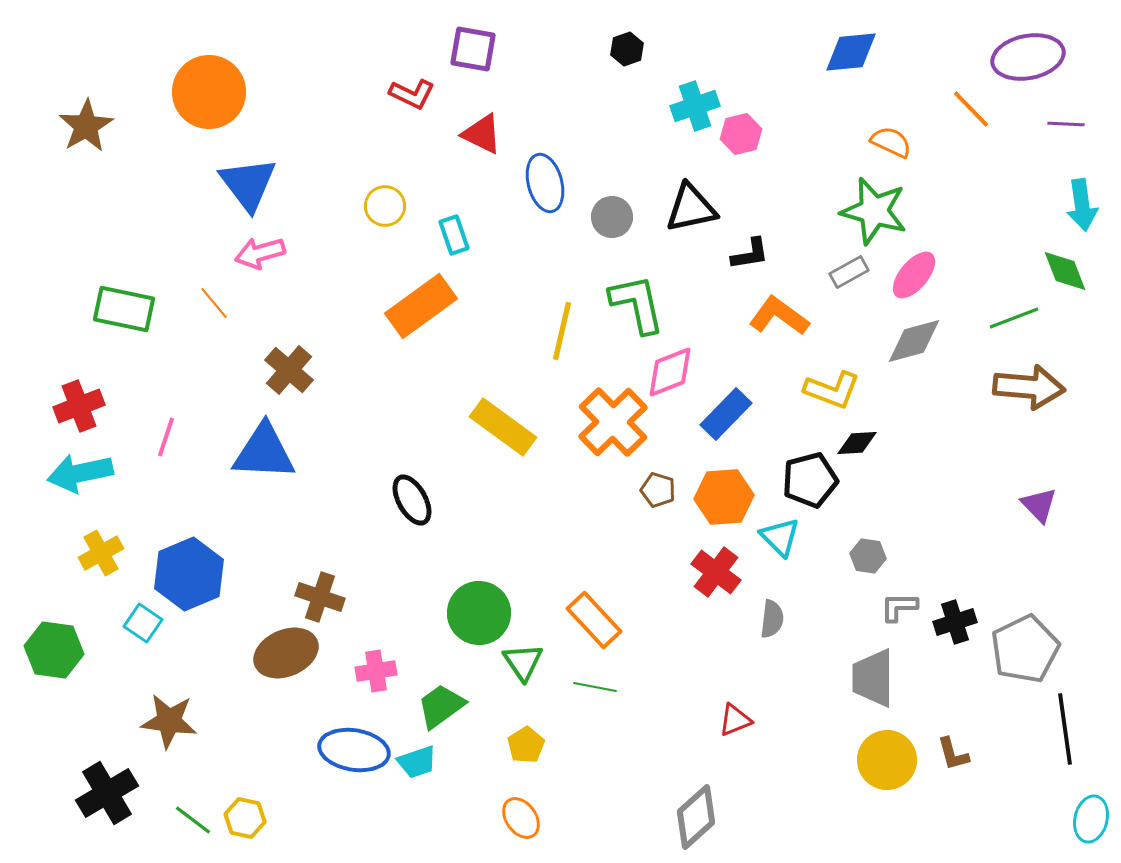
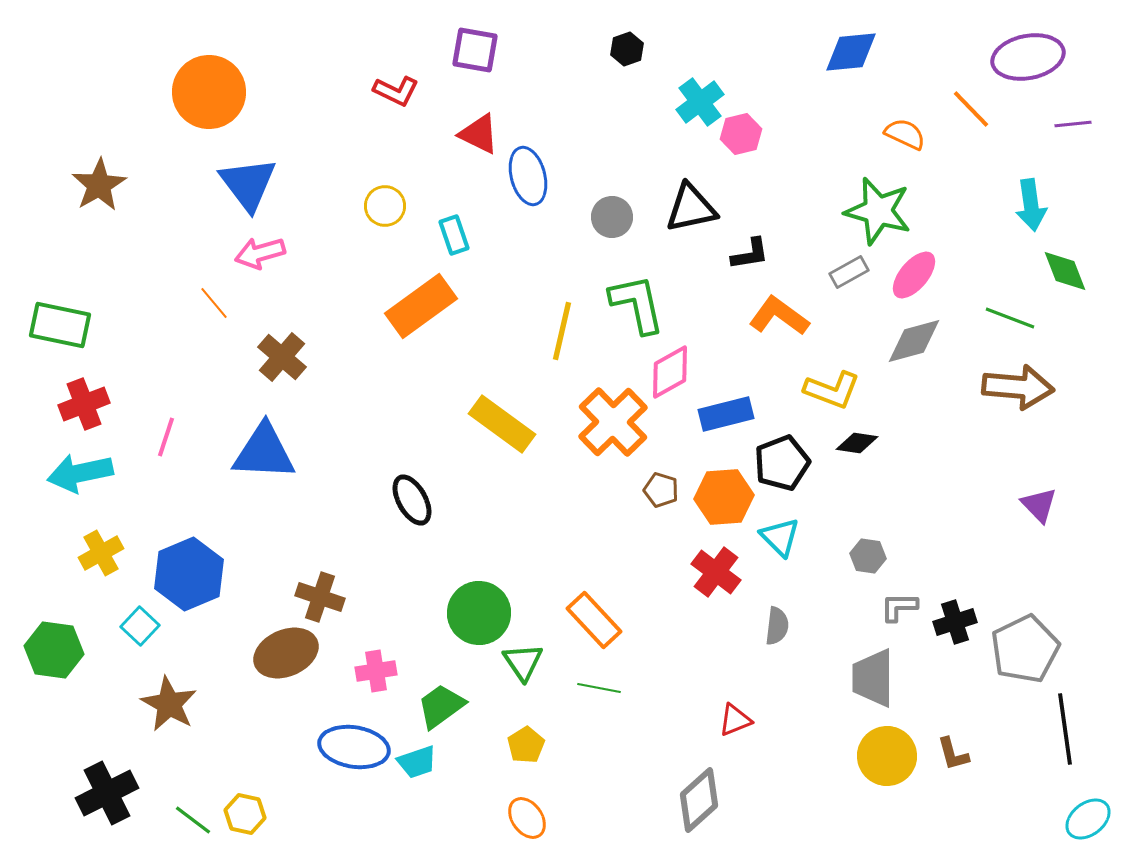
purple square at (473, 49): moved 2 px right, 1 px down
red L-shape at (412, 94): moved 16 px left, 3 px up
cyan cross at (695, 106): moved 5 px right, 4 px up; rotated 18 degrees counterclockwise
purple line at (1066, 124): moved 7 px right; rotated 9 degrees counterclockwise
brown star at (86, 126): moved 13 px right, 59 px down
red triangle at (482, 134): moved 3 px left
orange semicircle at (891, 142): moved 14 px right, 8 px up
blue ellipse at (545, 183): moved 17 px left, 7 px up
cyan arrow at (1082, 205): moved 51 px left
green star at (874, 211): moved 4 px right
green rectangle at (124, 309): moved 64 px left, 16 px down
green line at (1014, 318): moved 4 px left; rotated 42 degrees clockwise
brown cross at (289, 370): moved 7 px left, 13 px up
pink diamond at (670, 372): rotated 8 degrees counterclockwise
brown arrow at (1029, 387): moved 11 px left
red cross at (79, 406): moved 5 px right, 2 px up
blue rectangle at (726, 414): rotated 32 degrees clockwise
yellow rectangle at (503, 427): moved 1 px left, 3 px up
black diamond at (857, 443): rotated 12 degrees clockwise
black pentagon at (810, 480): moved 28 px left, 17 px up; rotated 6 degrees counterclockwise
brown pentagon at (658, 490): moved 3 px right
gray semicircle at (772, 619): moved 5 px right, 7 px down
cyan square at (143, 623): moved 3 px left, 3 px down; rotated 9 degrees clockwise
green line at (595, 687): moved 4 px right, 1 px down
brown star at (169, 721): moved 17 px up; rotated 22 degrees clockwise
blue ellipse at (354, 750): moved 3 px up
yellow circle at (887, 760): moved 4 px up
black cross at (107, 793): rotated 4 degrees clockwise
gray diamond at (696, 817): moved 3 px right, 17 px up
yellow hexagon at (245, 818): moved 4 px up
orange ellipse at (521, 818): moved 6 px right
cyan ellipse at (1091, 819): moved 3 px left; rotated 39 degrees clockwise
